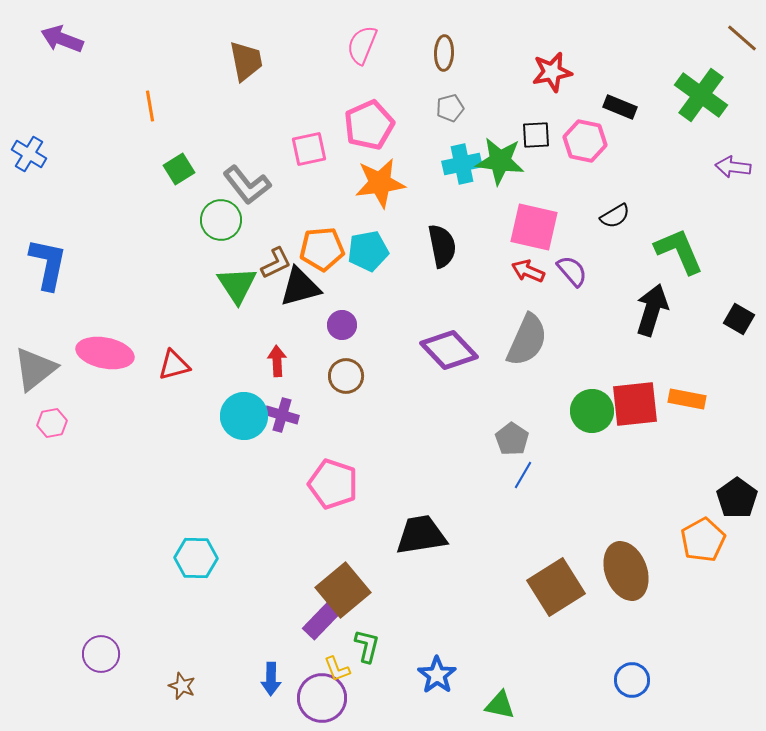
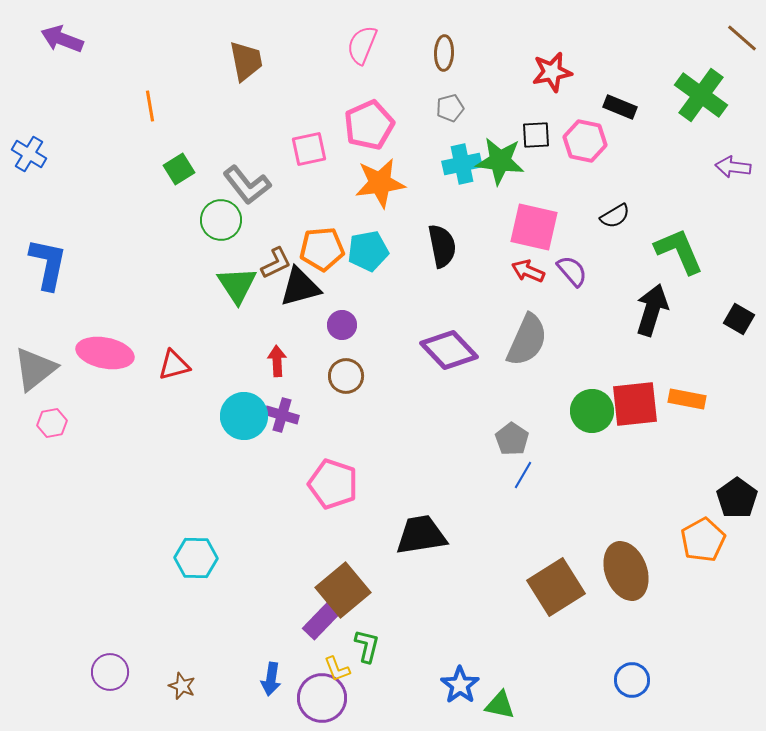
purple circle at (101, 654): moved 9 px right, 18 px down
blue star at (437, 675): moved 23 px right, 10 px down
blue arrow at (271, 679): rotated 8 degrees clockwise
